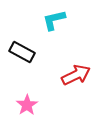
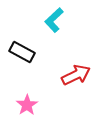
cyan L-shape: rotated 30 degrees counterclockwise
